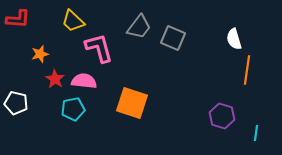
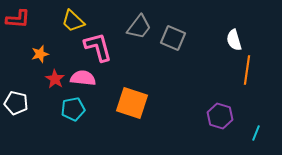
white semicircle: moved 1 px down
pink L-shape: moved 1 px left, 1 px up
pink semicircle: moved 1 px left, 3 px up
purple hexagon: moved 2 px left
cyan line: rotated 14 degrees clockwise
